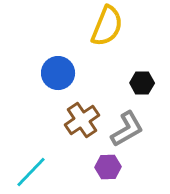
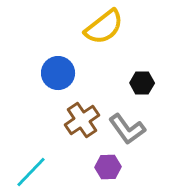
yellow semicircle: moved 3 px left, 1 px down; rotated 30 degrees clockwise
gray L-shape: rotated 84 degrees clockwise
